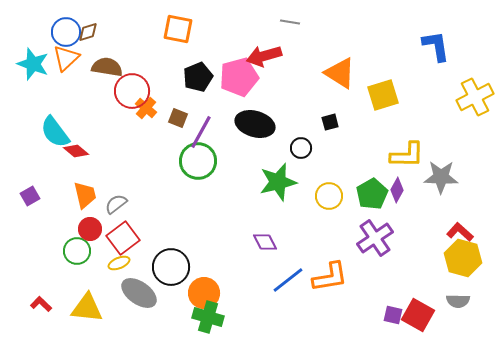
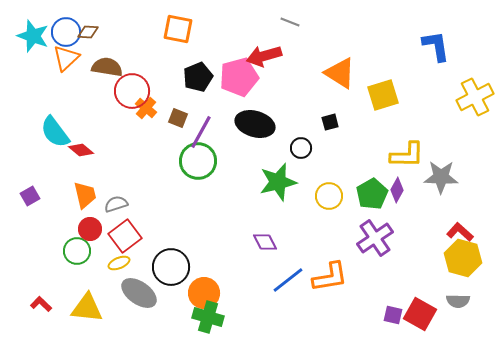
gray line at (290, 22): rotated 12 degrees clockwise
brown diamond at (88, 32): rotated 20 degrees clockwise
cyan star at (33, 64): moved 28 px up
red diamond at (76, 151): moved 5 px right, 1 px up
gray semicircle at (116, 204): rotated 20 degrees clockwise
red square at (123, 238): moved 2 px right, 2 px up
red square at (418, 315): moved 2 px right, 1 px up
